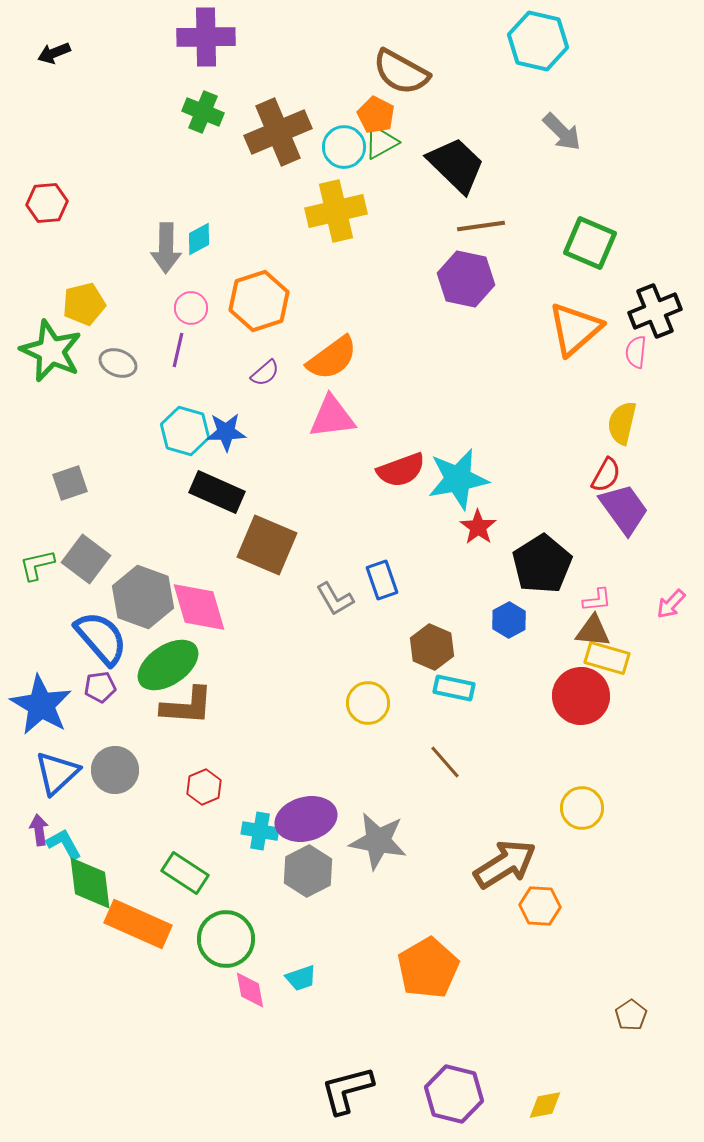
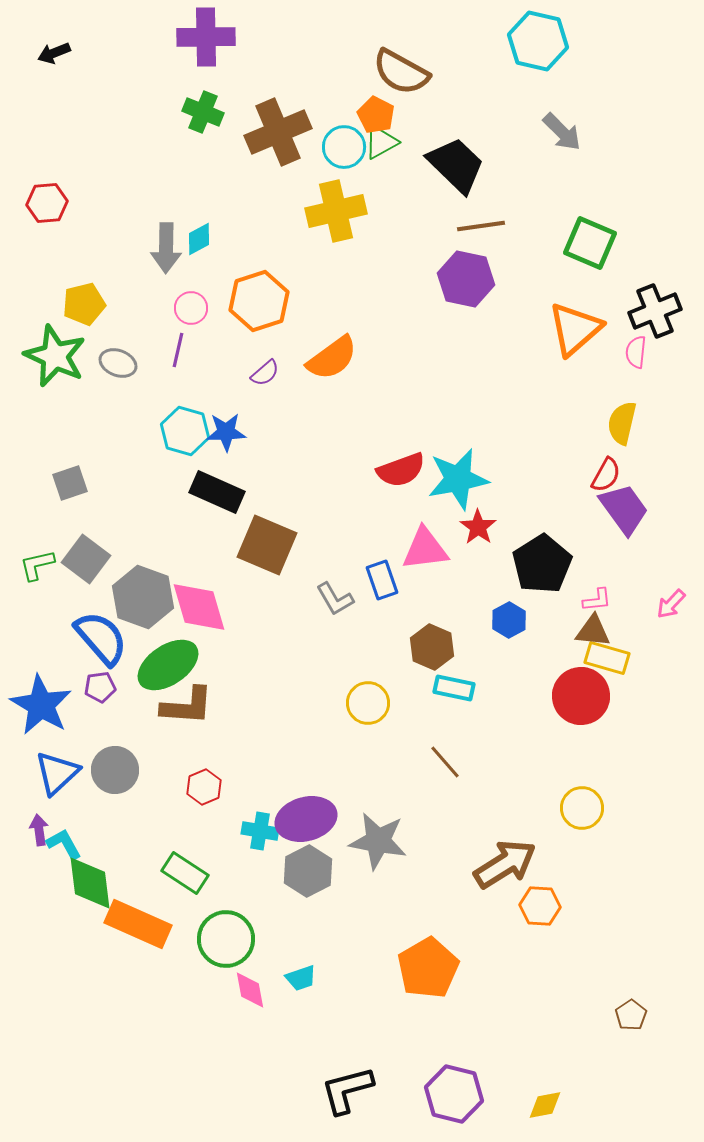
green star at (51, 351): moved 4 px right, 5 px down
pink triangle at (332, 417): moved 93 px right, 132 px down
